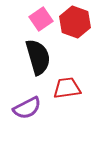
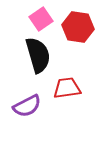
red hexagon: moved 3 px right, 5 px down; rotated 12 degrees counterclockwise
black semicircle: moved 2 px up
purple semicircle: moved 2 px up
